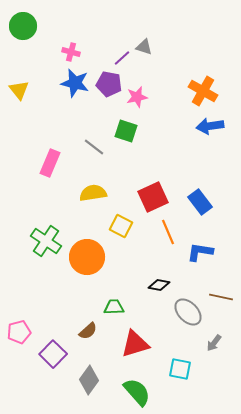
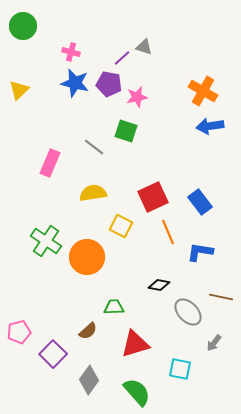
yellow triangle: rotated 25 degrees clockwise
